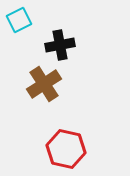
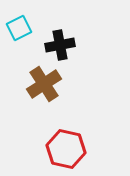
cyan square: moved 8 px down
